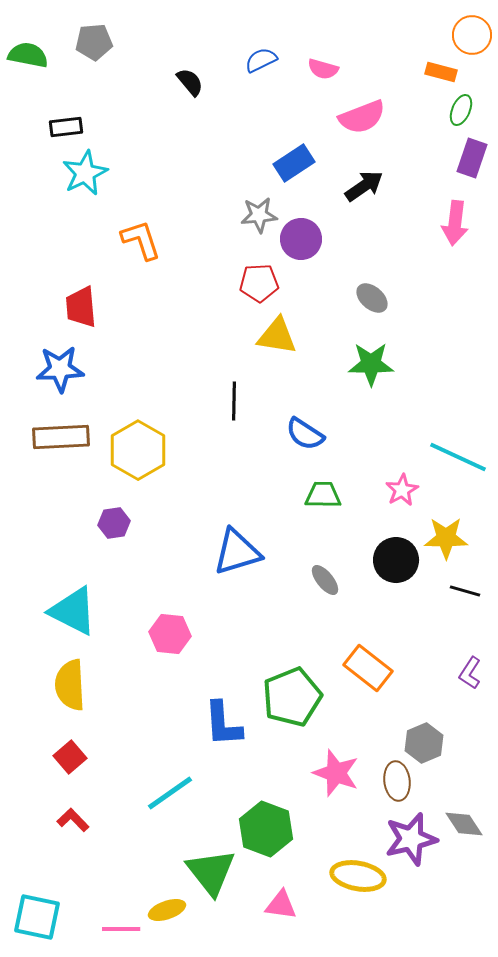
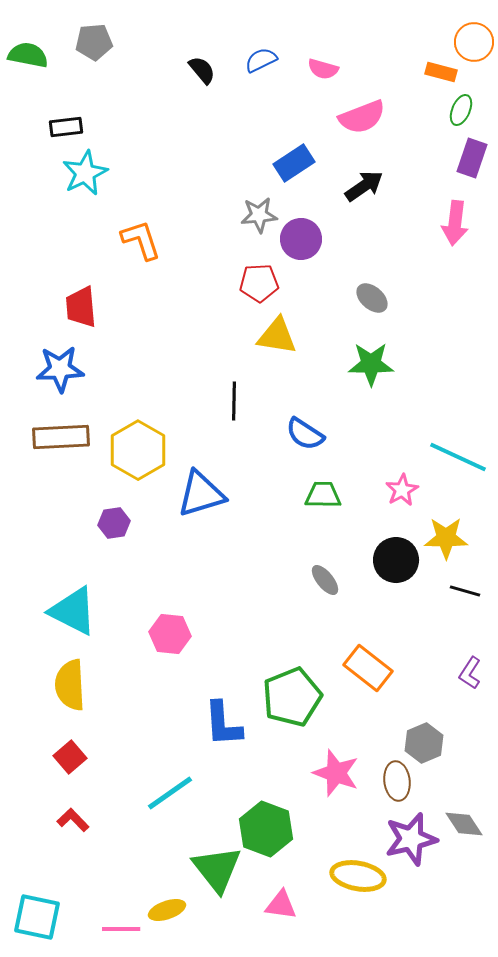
orange circle at (472, 35): moved 2 px right, 7 px down
black semicircle at (190, 82): moved 12 px right, 12 px up
blue triangle at (237, 552): moved 36 px left, 58 px up
green triangle at (211, 872): moved 6 px right, 3 px up
